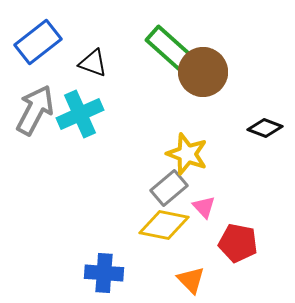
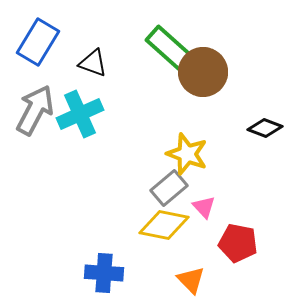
blue rectangle: rotated 21 degrees counterclockwise
